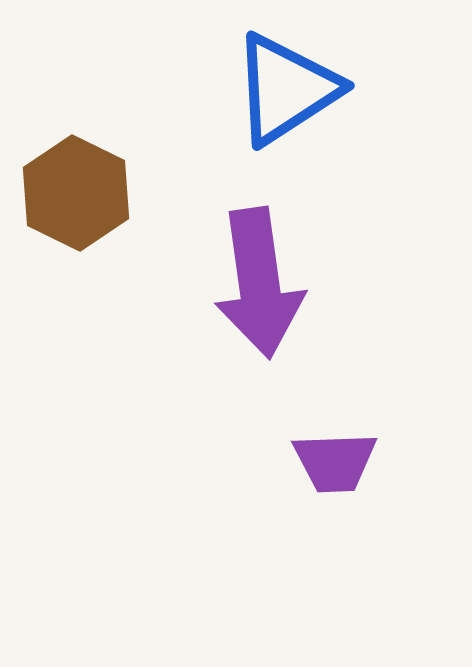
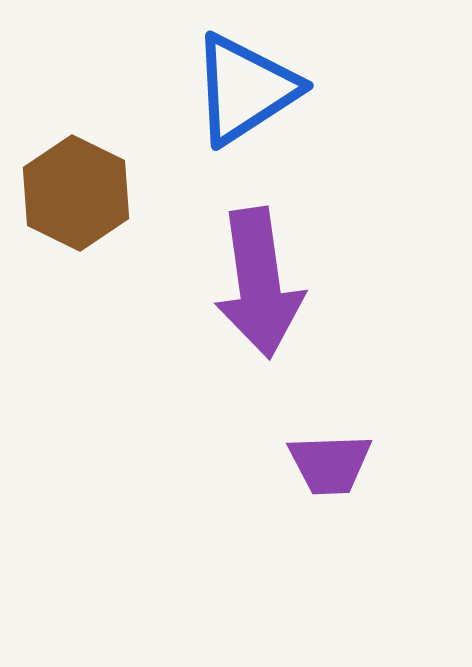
blue triangle: moved 41 px left
purple trapezoid: moved 5 px left, 2 px down
